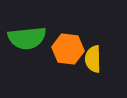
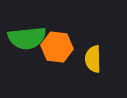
orange hexagon: moved 11 px left, 2 px up
